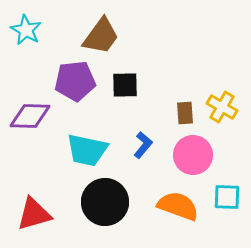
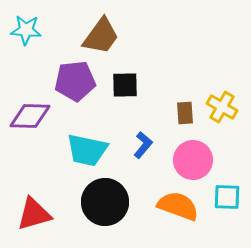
cyan star: rotated 24 degrees counterclockwise
pink circle: moved 5 px down
